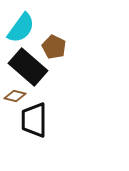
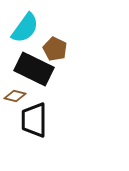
cyan semicircle: moved 4 px right
brown pentagon: moved 1 px right, 2 px down
black rectangle: moved 6 px right, 2 px down; rotated 15 degrees counterclockwise
